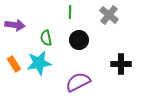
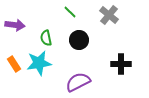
green line: rotated 48 degrees counterclockwise
